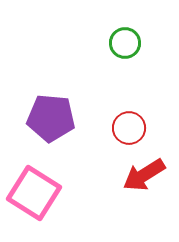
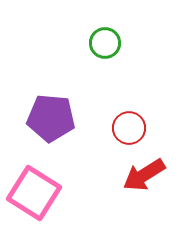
green circle: moved 20 px left
